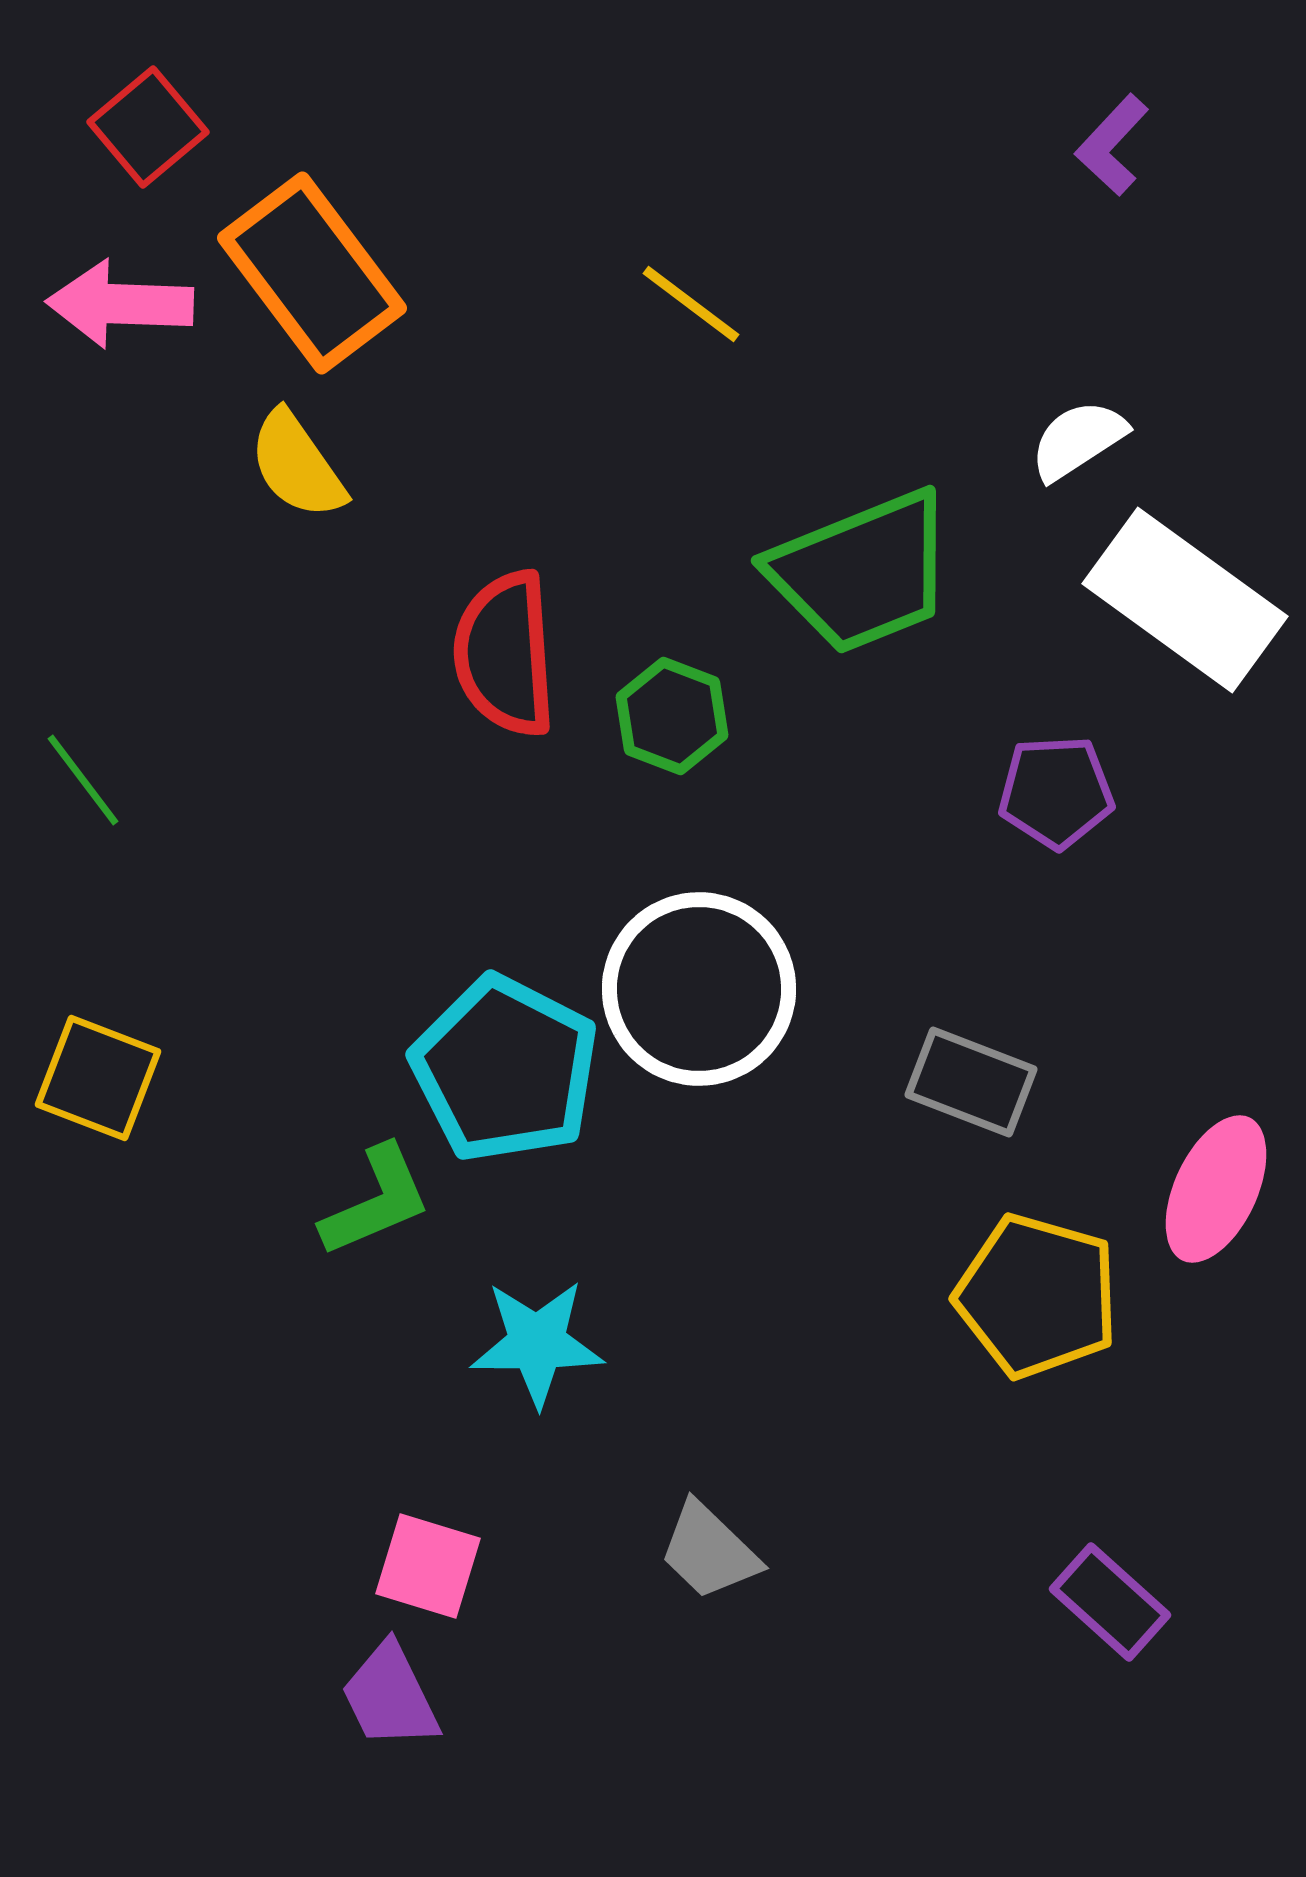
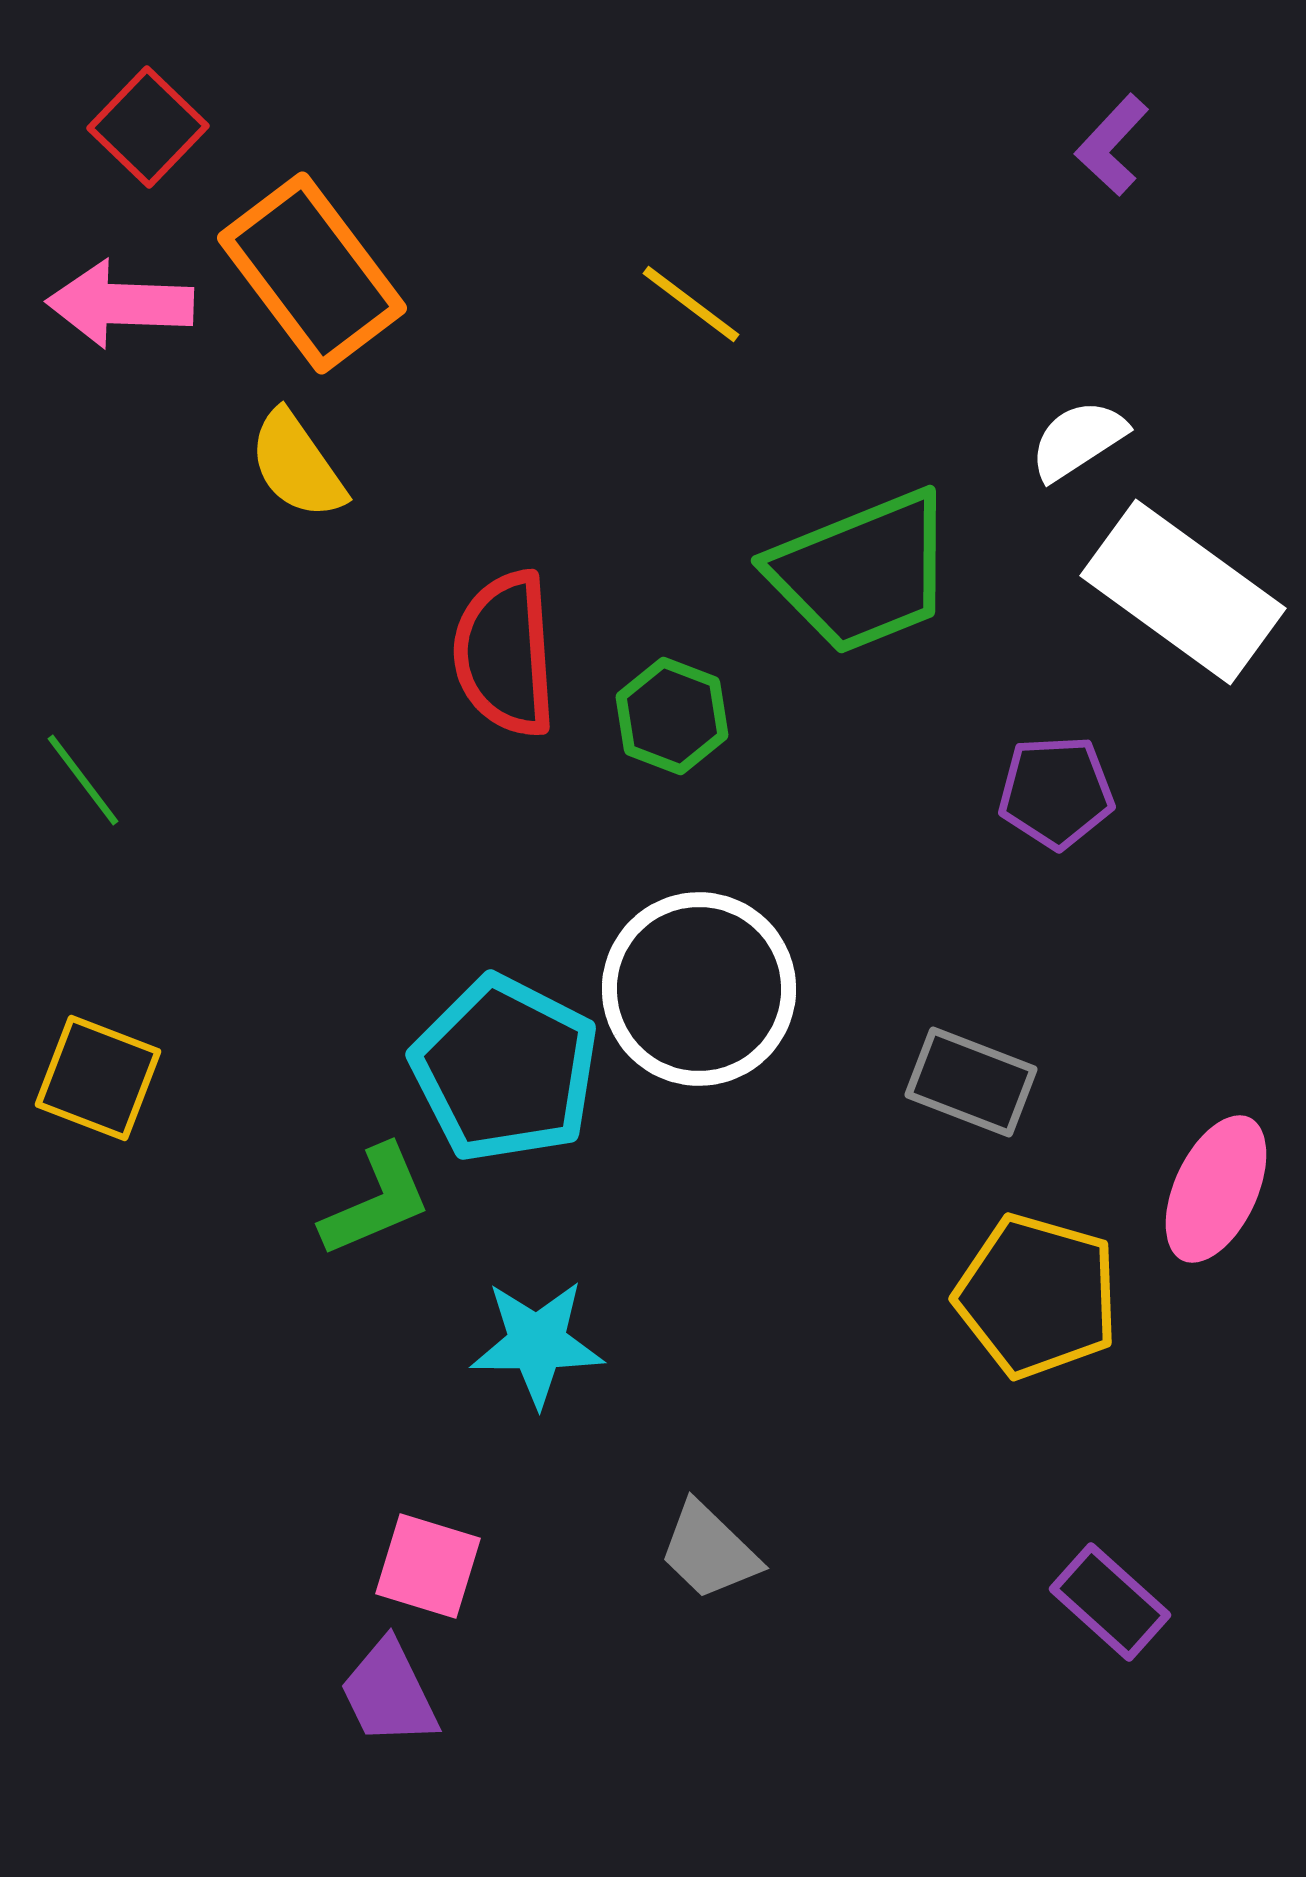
red square: rotated 6 degrees counterclockwise
white rectangle: moved 2 px left, 8 px up
purple trapezoid: moved 1 px left, 3 px up
